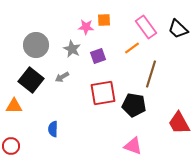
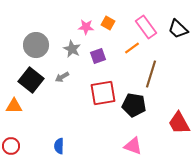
orange square: moved 4 px right, 3 px down; rotated 32 degrees clockwise
blue semicircle: moved 6 px right, 17 px down
